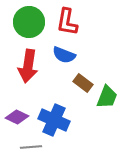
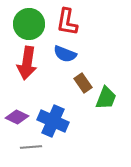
green circle: moved 2 px down
blue semicircle: moved 1 px right, 1 px up
red arrow: moved 1 px left, 3 px up
brown rectangle: rotated 18 degrees clockwise
green trapezoid: moved 1 px left, 1 px down
blue cross: moved 1 px left, 1 px down
